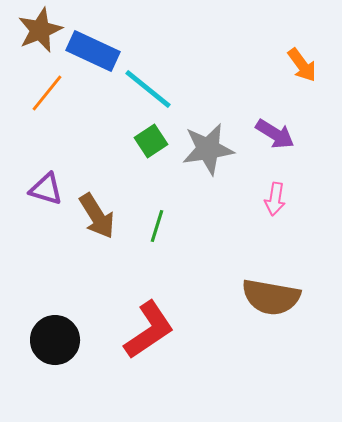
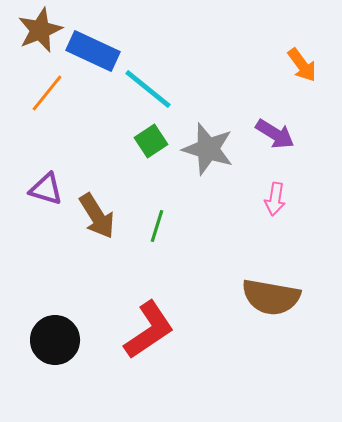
gray star: rotated 26 degrees clockwise
